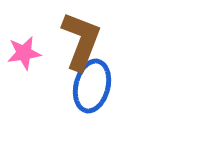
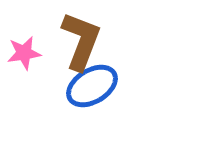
blue ellipse: rotated 45 degrees clockwise
